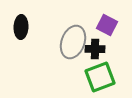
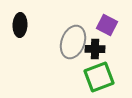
black ellipse: moved 1 px left, 2 px up
green square: moved 1 px left
